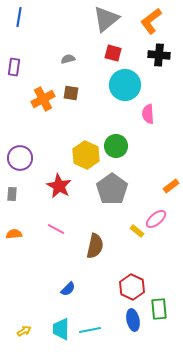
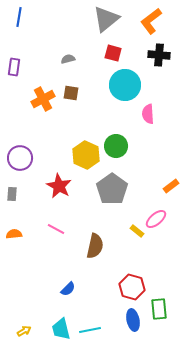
red hexagon: rotated 10 degrees counterclockwise
cyan trapezoid: rotated 15 degrees counterclockwise
